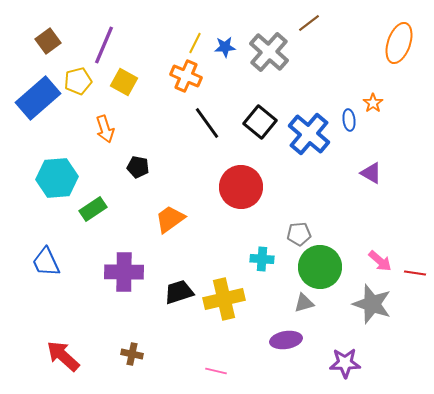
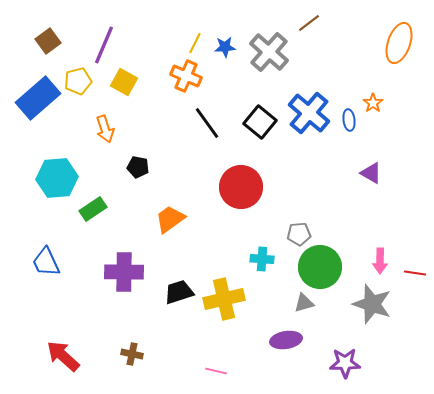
blue cross: moved 21 px up
pink arrow: rotated 50 degrees clockwise
